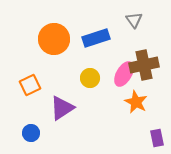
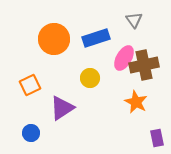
pink ellipse: moved 16 px up
